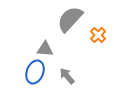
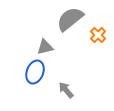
gray semicircle: rotated 8 degrees clockwise
gray triangle: moved 2 px up; rotated 18 degrees counterclockwise
gray arrow: moved 1 px left, 14 px down
